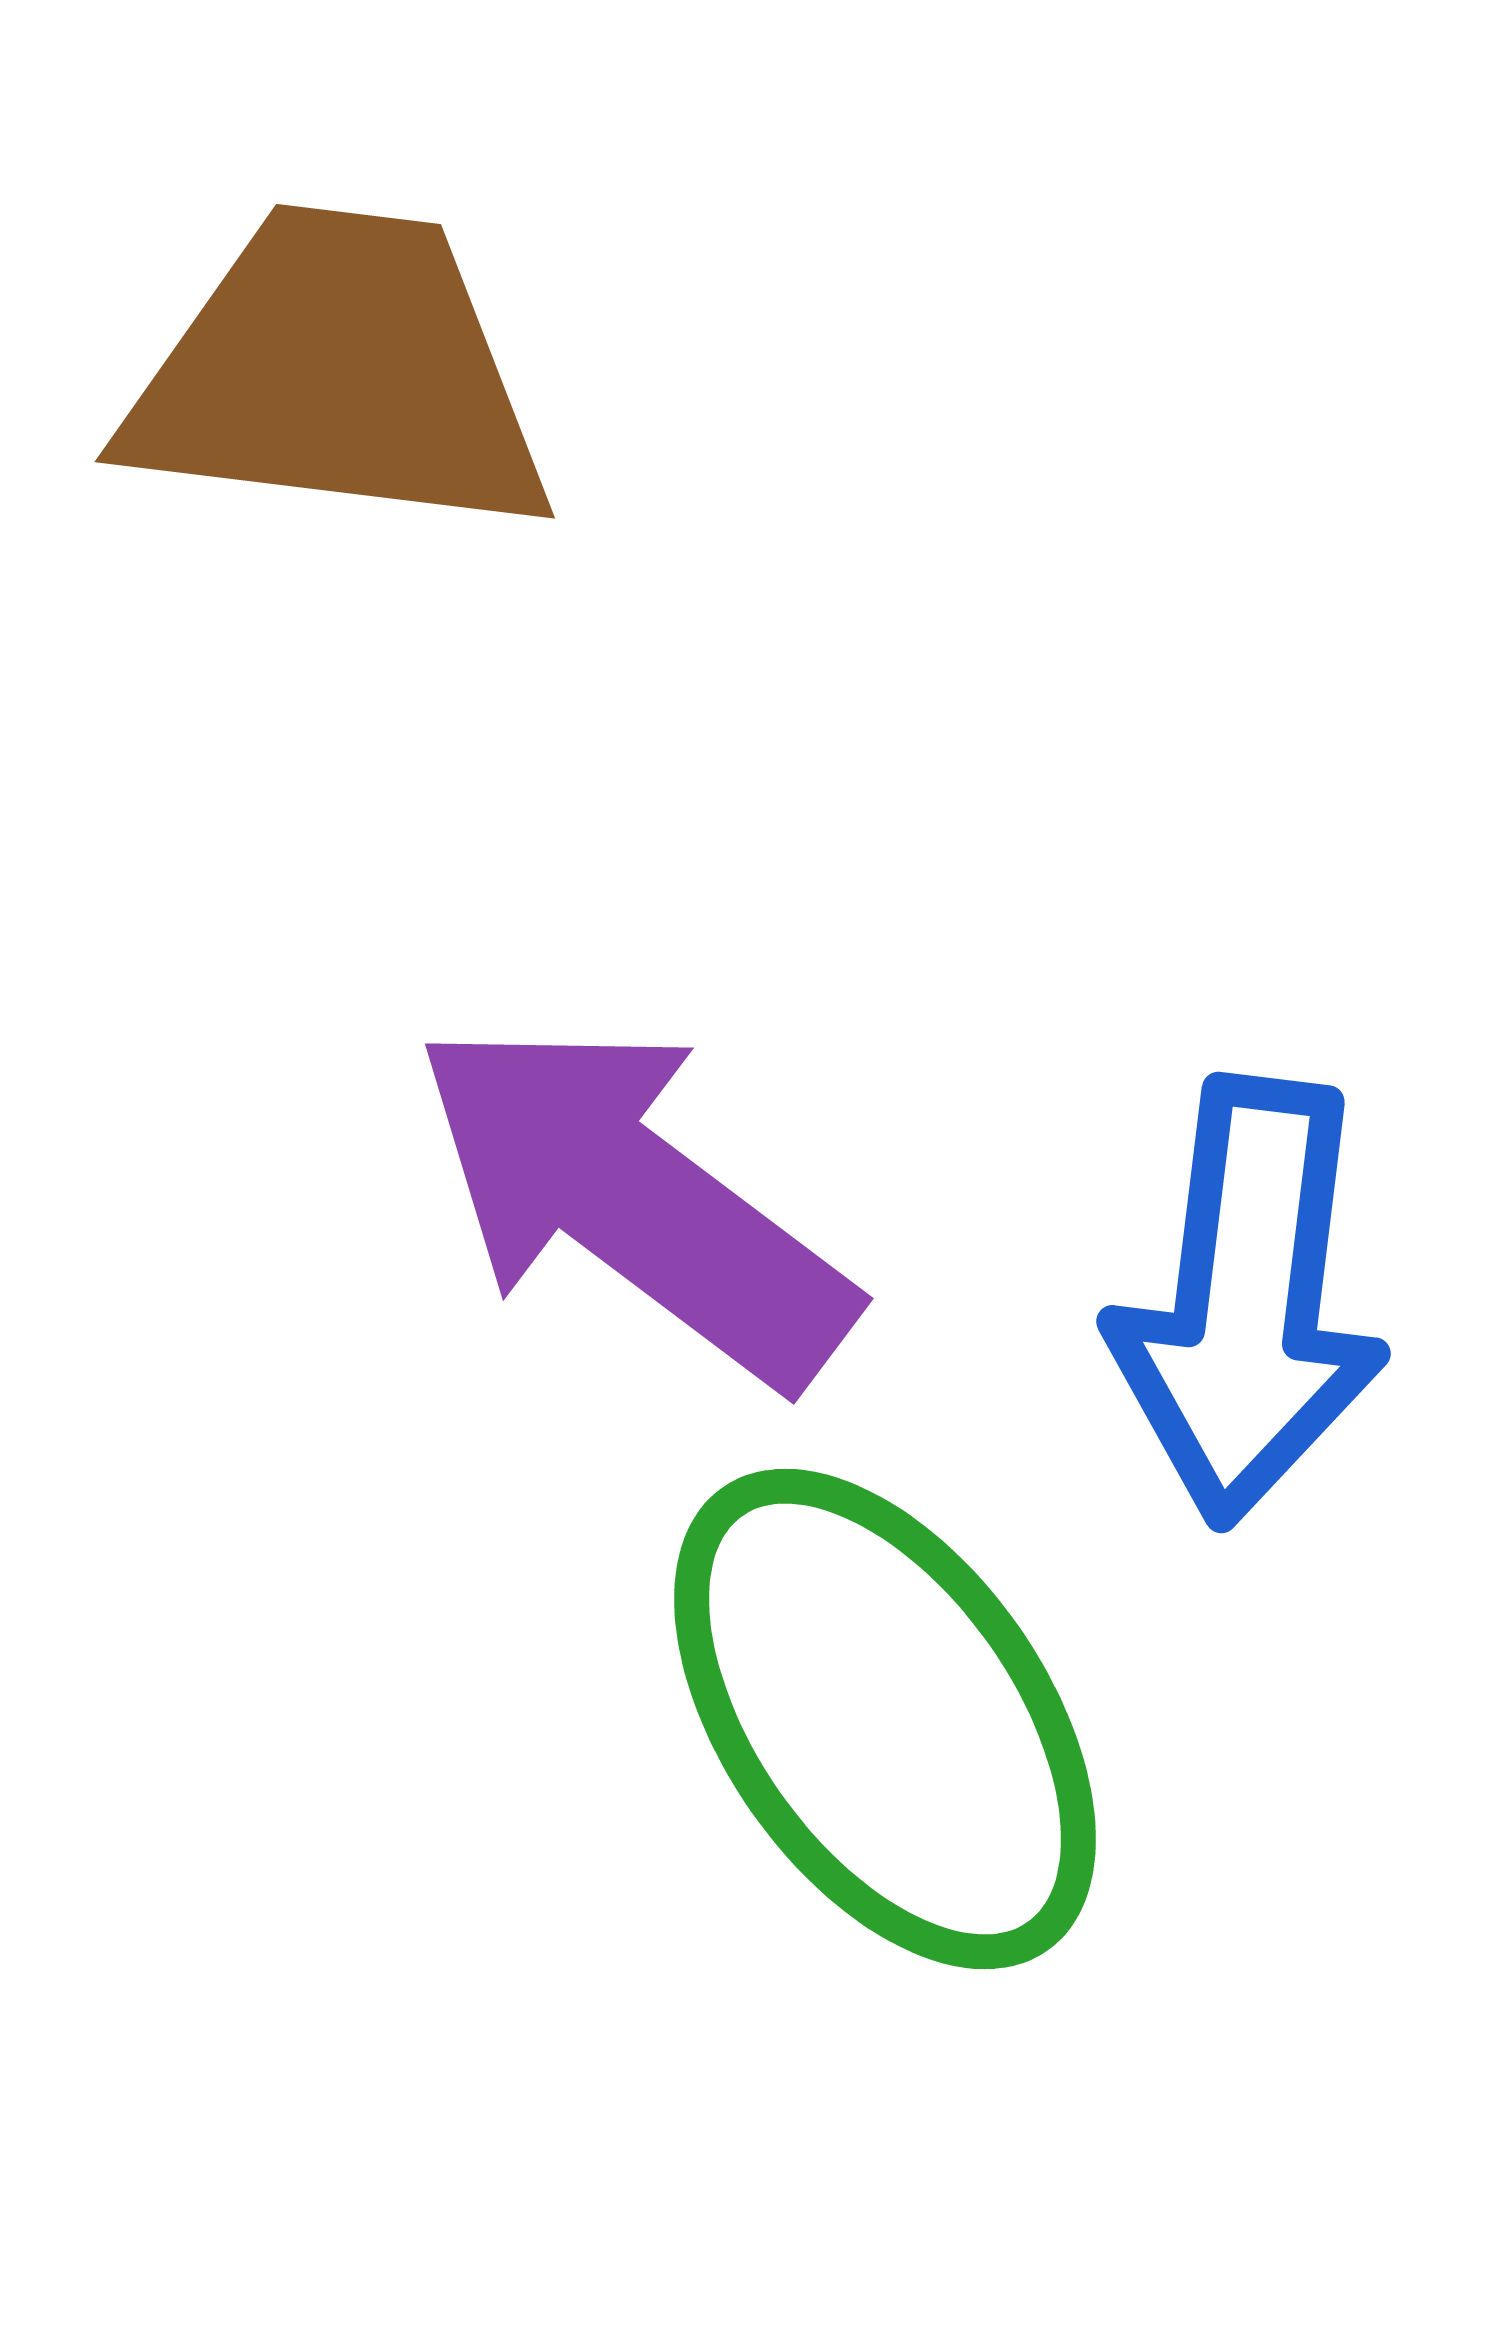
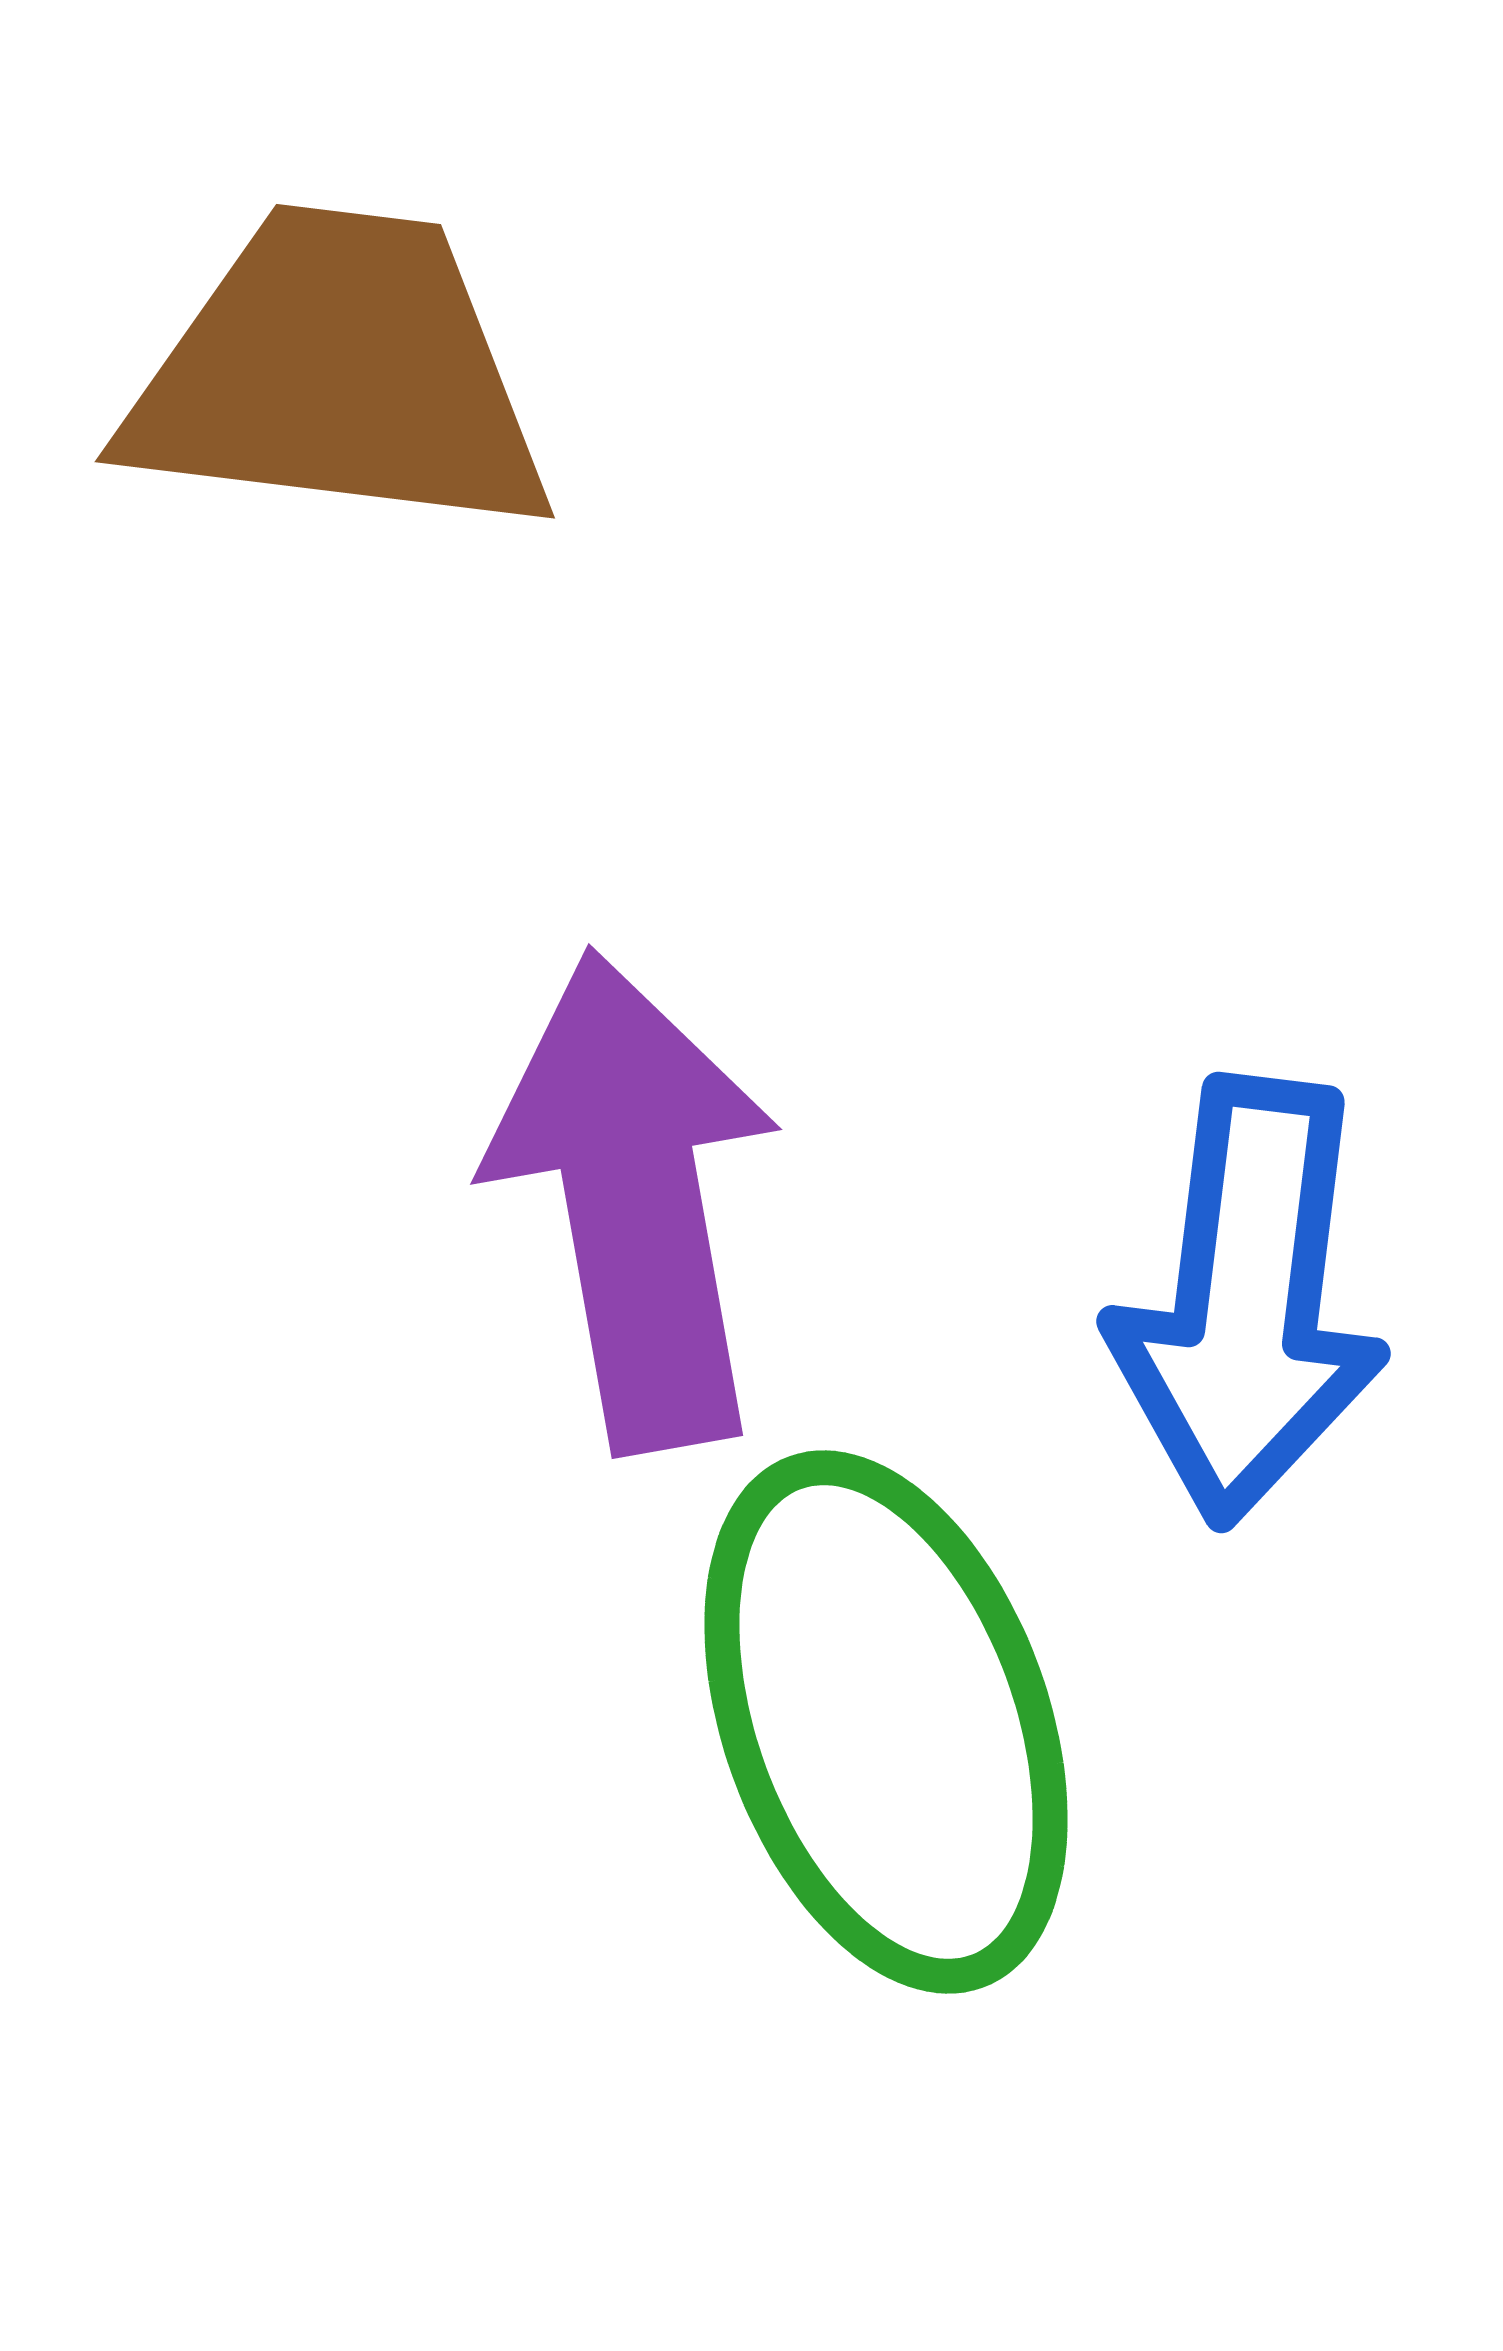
purple arrow: rotated 43 degrees clockwise
green ellipse: moved 1 px right, 3 px down; rotated 15 degrees clockwise
